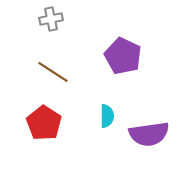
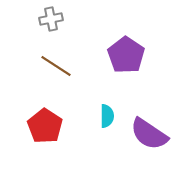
purple pentagon: moved 3 px right, 1 px up; rotated 9 degrees clockwise
brown line: moved 3 px right, 6 px up
red pentagon: moved 1 px right, 3 px down
purple semicircle: rotated 42 degrees clockwise
